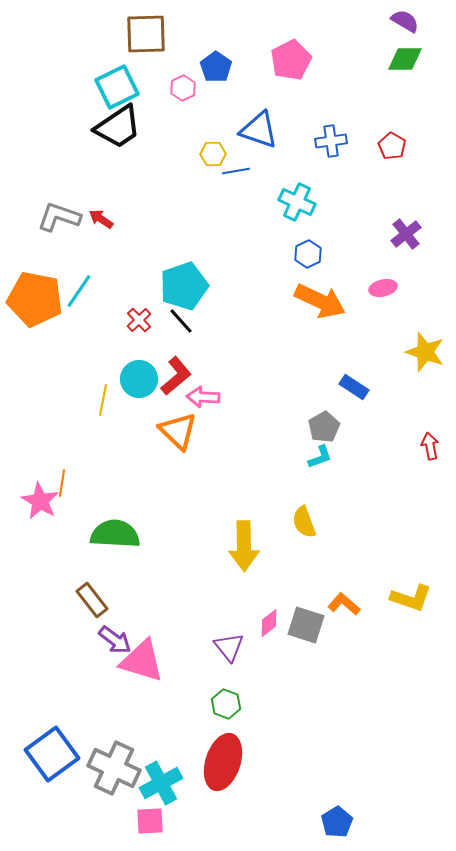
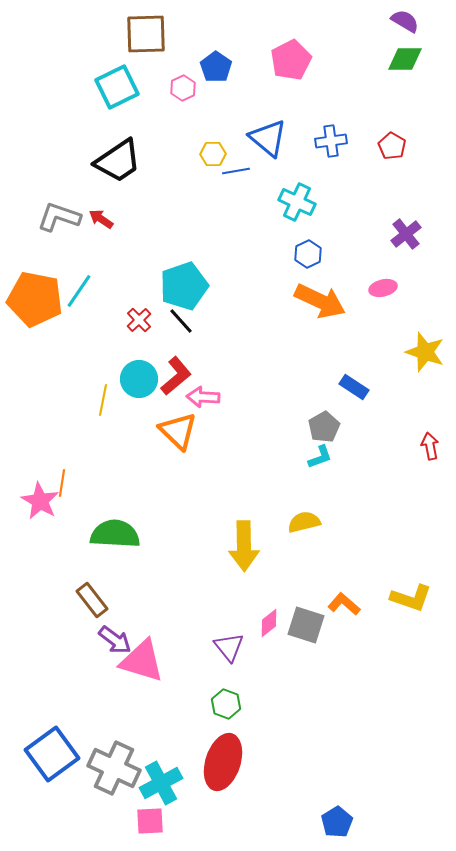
black trapezoid at (118, 127): moved 34 px down
blue triangle at (259, 130): moved 9 px right, 8 px down; rotated 21 degrees clockwise
yellow semicircle at (304, 522): rotated 96 degrees clockwise
